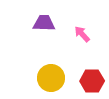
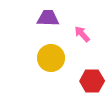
purple trapezoid: moved 4 px right, 5 px up
yellow circle: moved 20 px up
